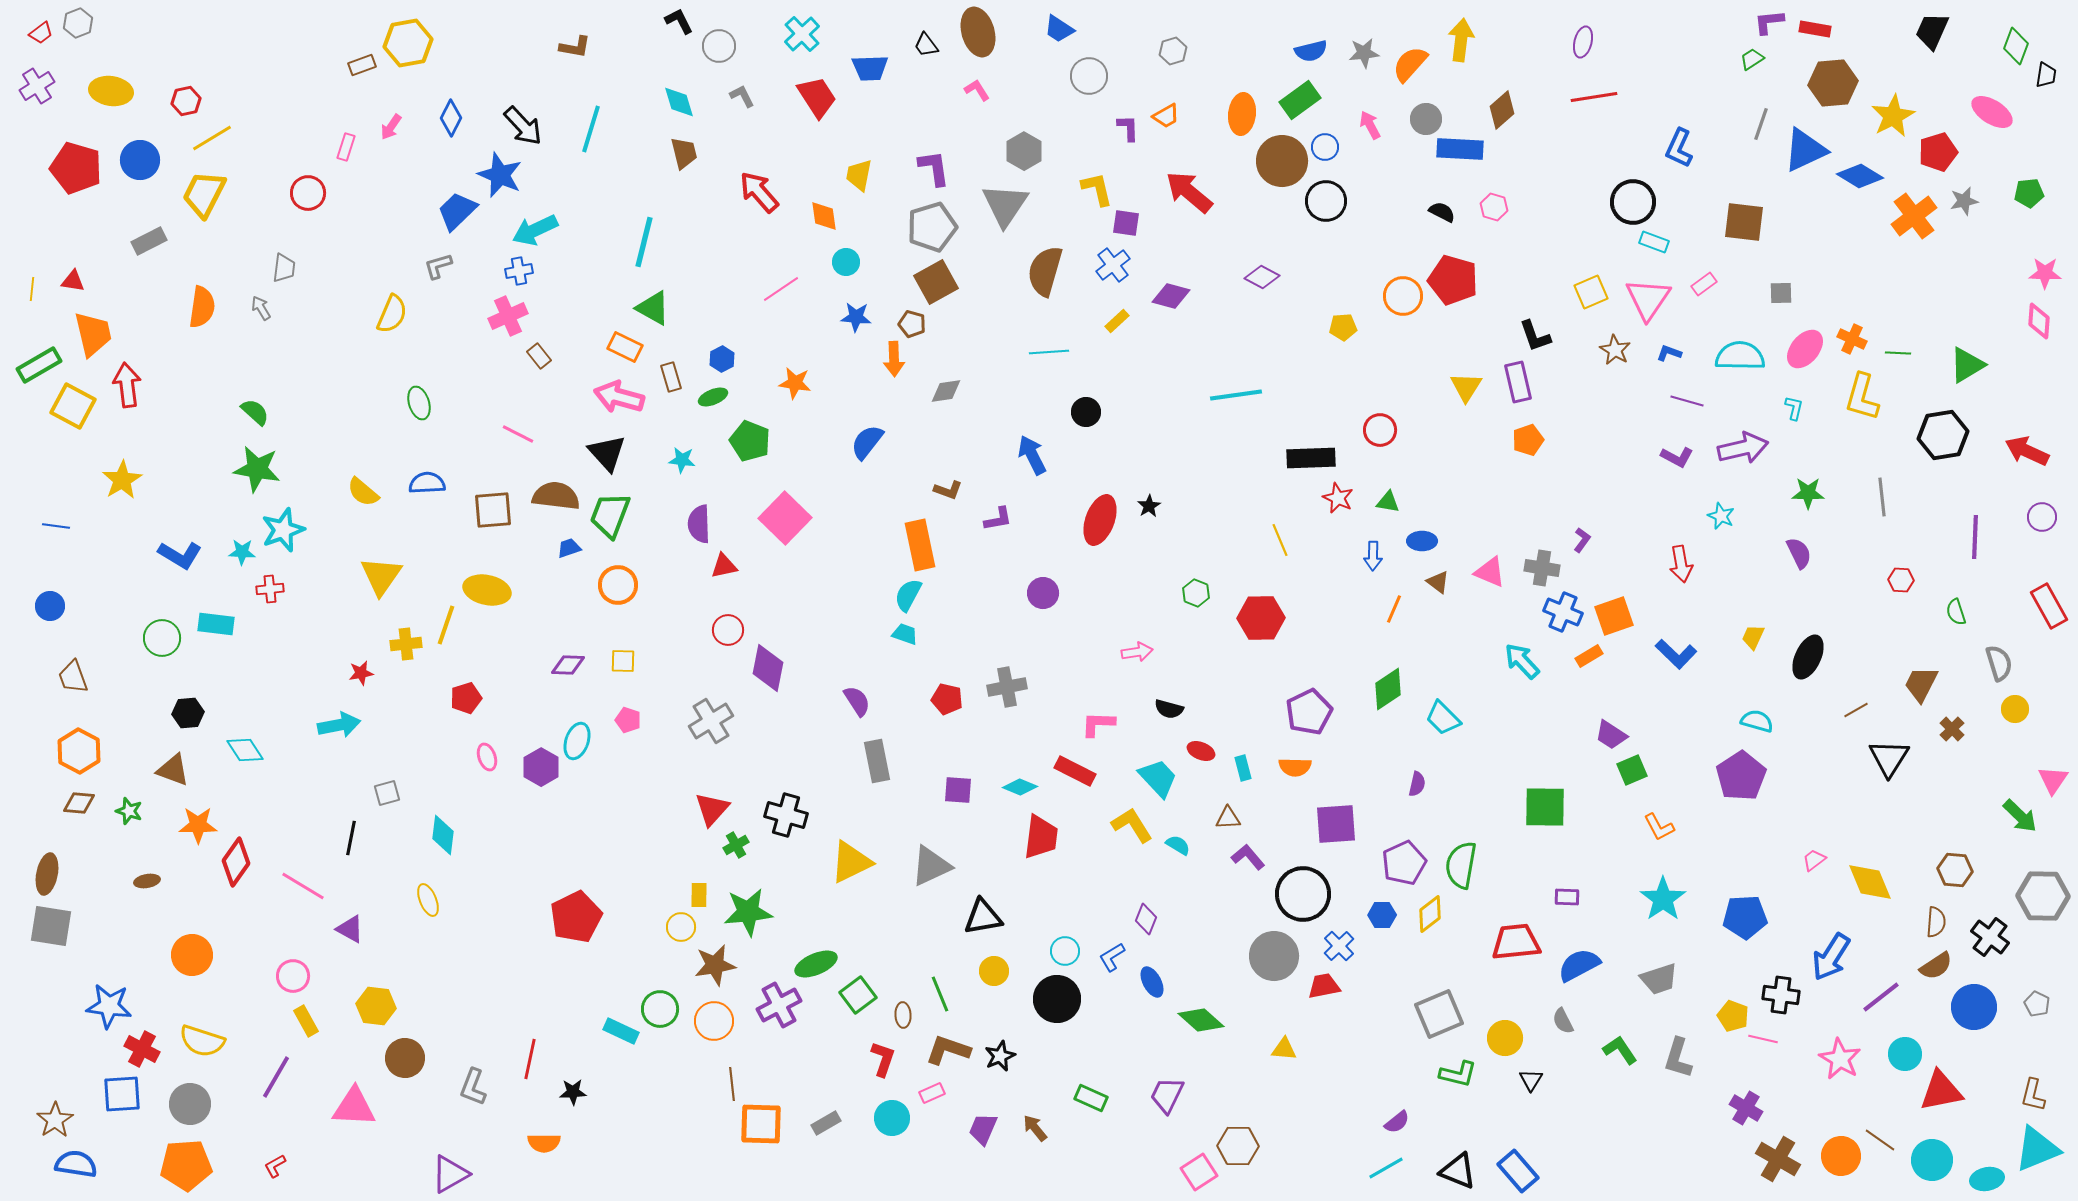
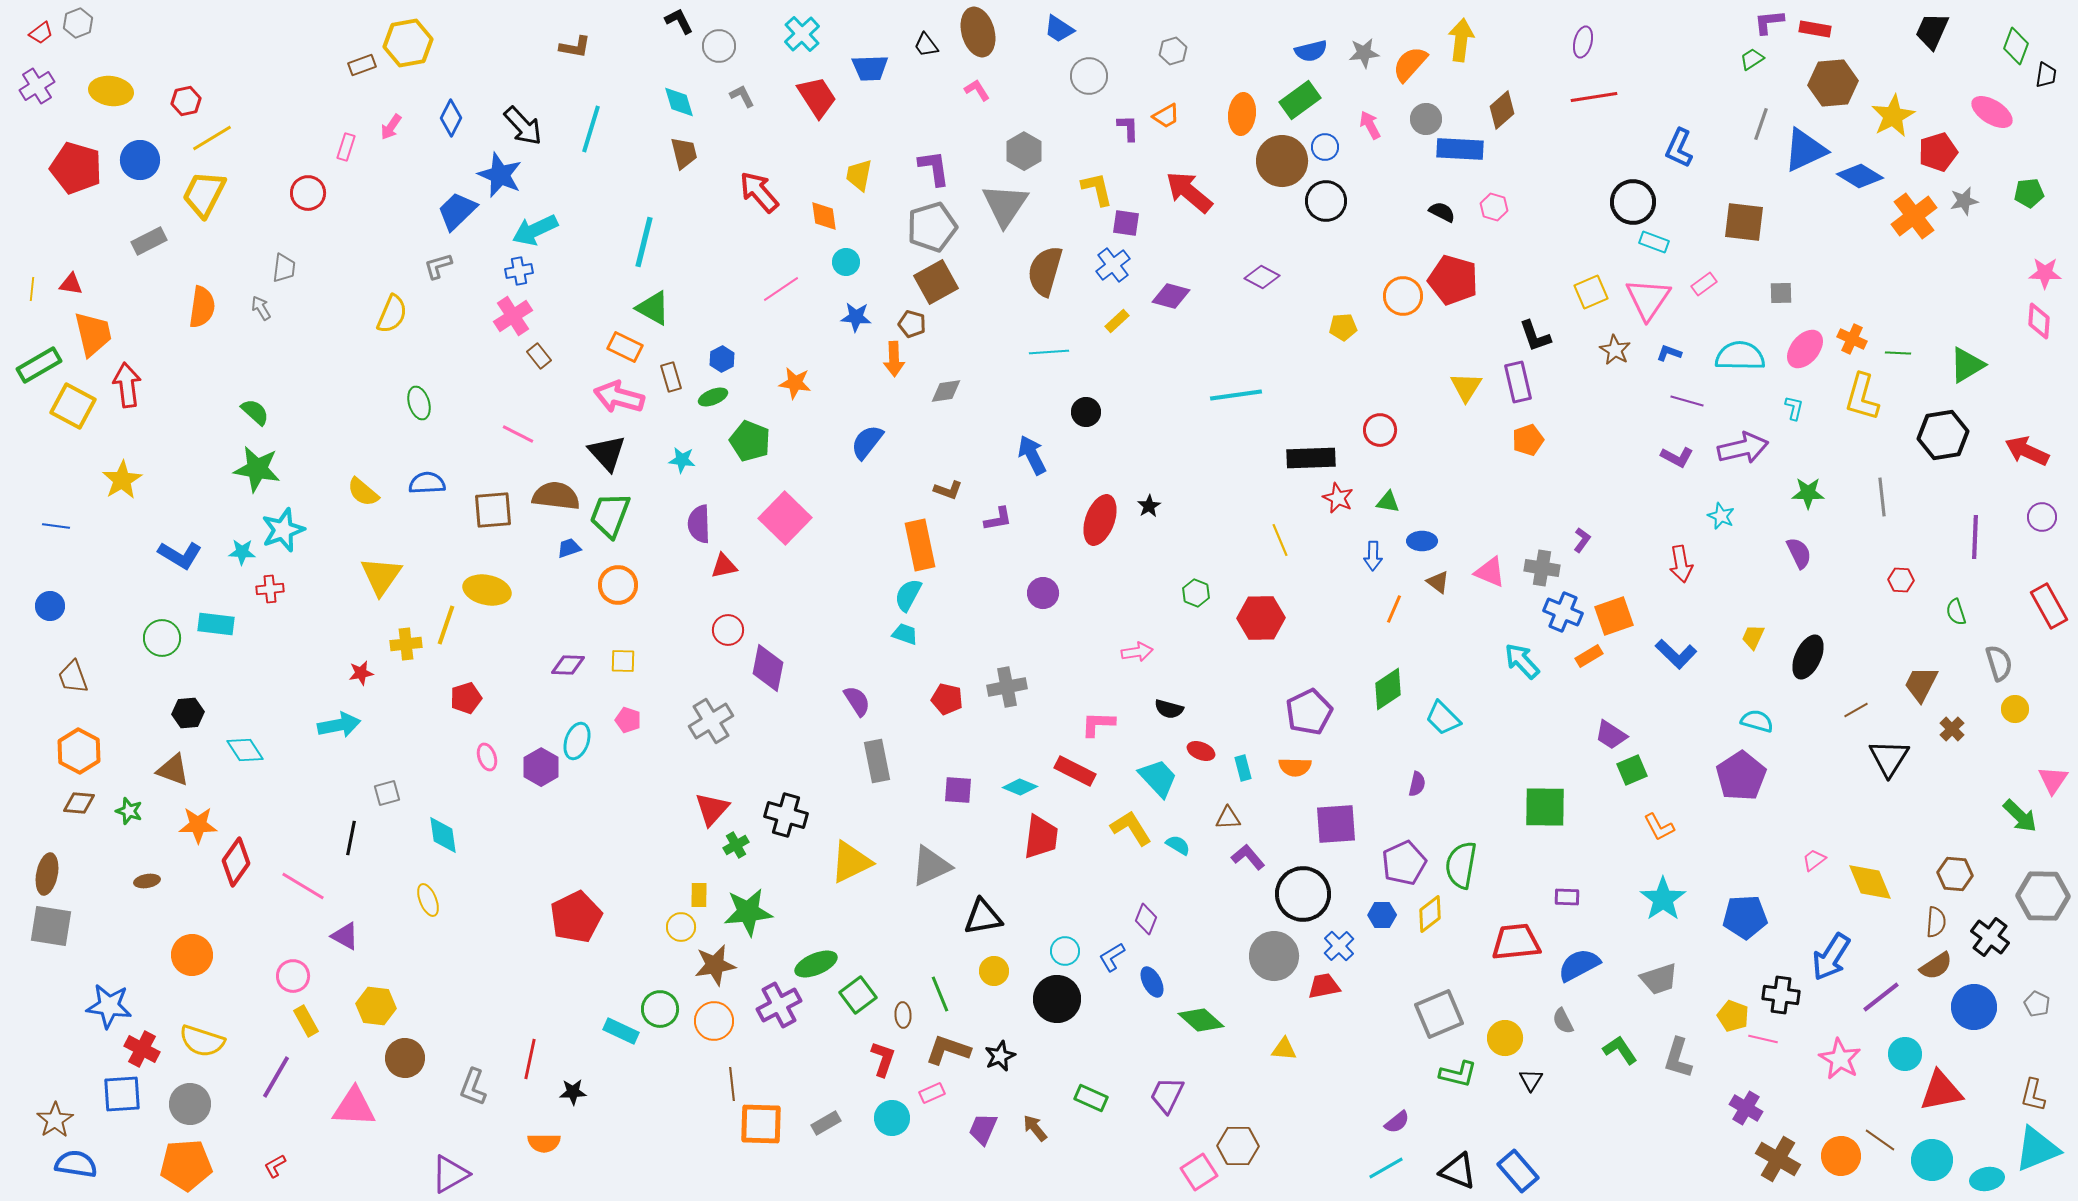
red triangle at (73, 281): moved 2 px left, 3 px down
pink cross at (508, 316): moved 5 px right; rotated 9 degrees counterclockwise
yellow L-shape at (1132, 825): moved 1 px left, 3 px down
cyan diamond at (443, 835): rotated 15 degrees counterclockwise
brown hexagon at (1955, 870): moved 4 px down
purple triangle at (350, 929): moved 5 px left, 7 px down
